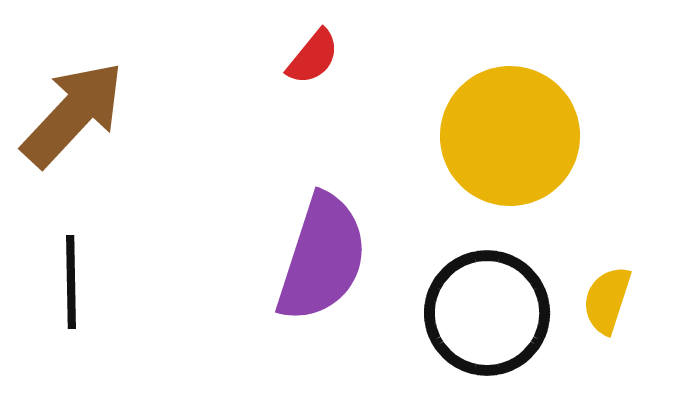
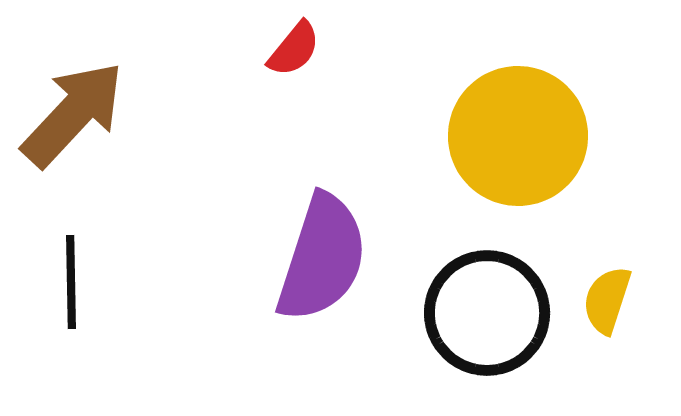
red semicircle: moved 19 px left, 8 px up
yellow circle: moved 8 px right
